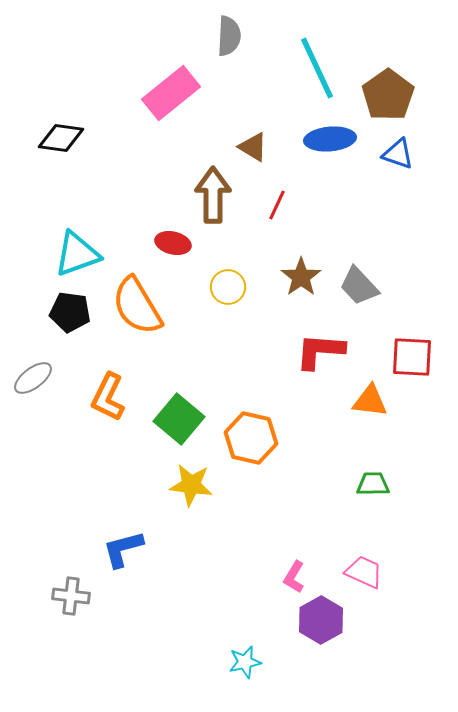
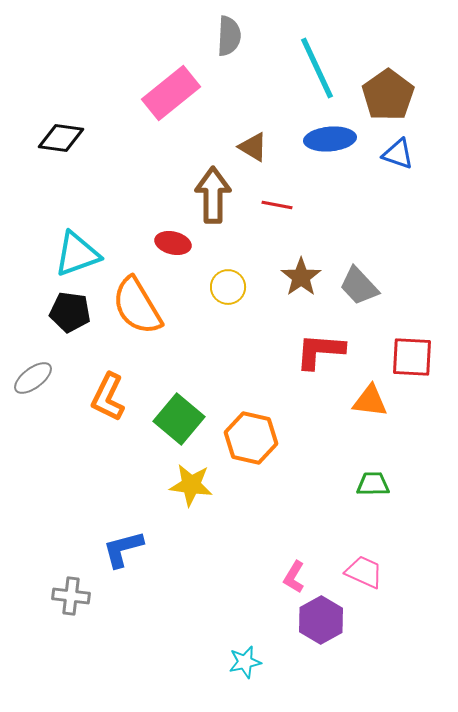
red line: rotated 76 degrees clockwise
